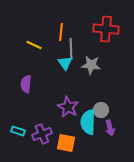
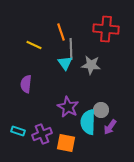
orange line: rotated 24 degrees counterclockwise
purple arrow: moved 1 px up; rotated 49 degrees clockwise
